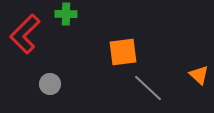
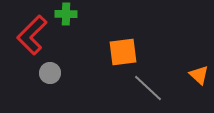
red L-shape: moved 7 px right, 1 px down
gray circle: moved 11 px up
